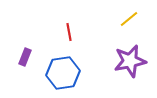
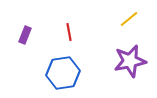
purple rectangle: moved 22 px up
